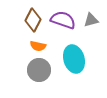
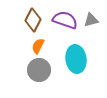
purple semicircle: moved 2 px right
orange semicircle: rotated 105 degrees clockwise
cyan ellipse: moved 2 px right; rotated 8 degrees clockwise
